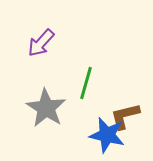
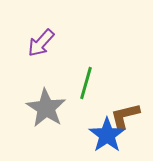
blue star: rotated 24 degrees clockwise
